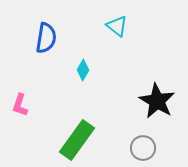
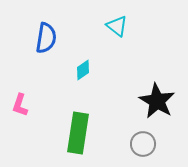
cyan diamond: rotated 25 degrees clockwise
green rectangle: moved 1 px right, 7 px up; rotated 27 degrees counterclockwise
gray circle: moved 4 px up
